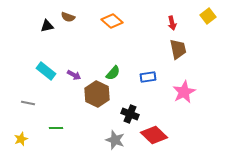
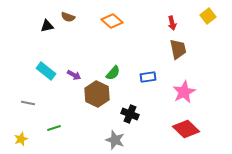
green line: moved 2 px left; rotated 16 degrees counterclockwise
red diamond: moved 32 px right, 6 px up
